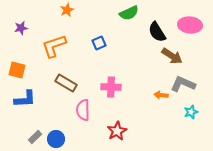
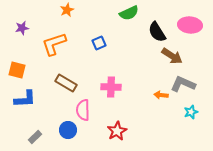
purple star: moved 1 px right
orange L-shape: moved 2 px up
blue circle: moved 12 px right, 9 px up
